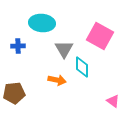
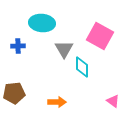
orange arrow: moved 22 px down; rotated 12 degrees counterclockwise
